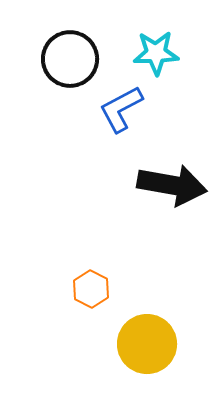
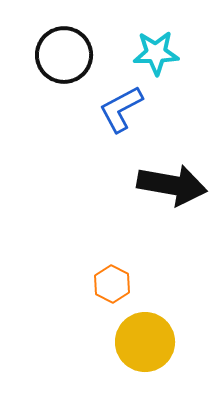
black circle: moved 6 px left, 4 px up
orange hexagon: moved 21 px right, 5 px up
yellow circle: moved 2 px left, 2 px up
